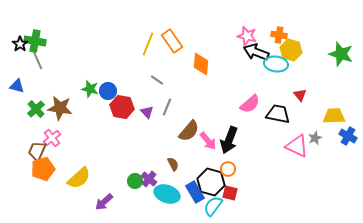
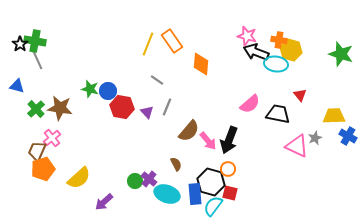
orange cross at (279, 35): moved 5 px down
brown semicircle at (173, 164): moved 3 px right
blue rectangle at (195, 192): moved 2 px down; rotated 25 degrees clockwise
